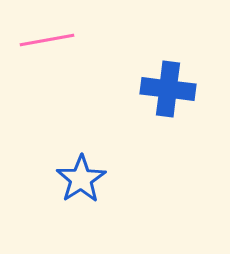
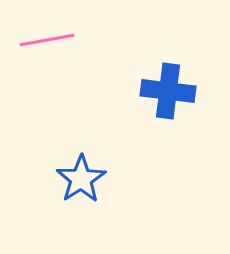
blue cross: moved 2 px down
